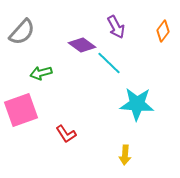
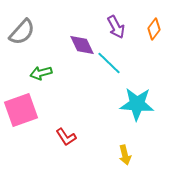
orange diamond: moved 9 px left, 2 px up
purple diamond: rotated 28 degrees clockwise
red L-shape: moved 3 px down
yellow arrow: rotated 18 degrees counterclockwise
